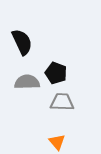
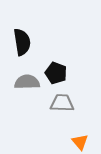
black semicircle: rotated 16 degrees clockwise
gray trapezoid: moved 1 px down
orange triangle: moved 23 px right
